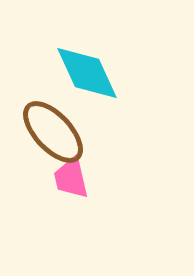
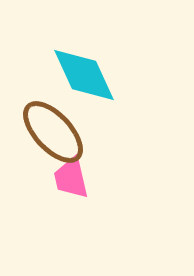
cyan diamond: moved 3 px left, 2 px down
